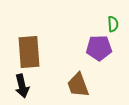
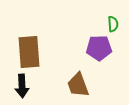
black arrow: rotated 10 degrees clockwise
